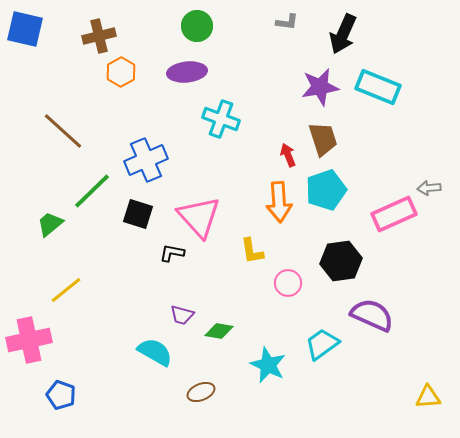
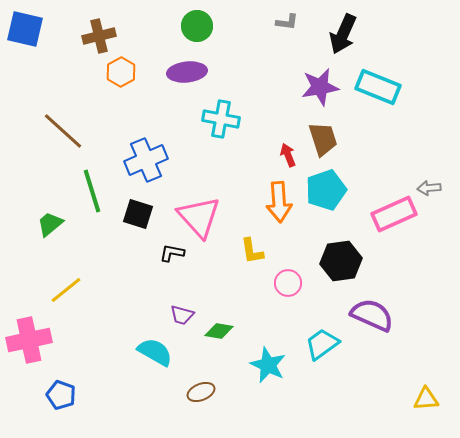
cyan cross: rotated 9 degrees counterclockwise
green line: rotated 63 degrees counterclockwise
yellow triangle: moved 2 px left, 2 px down
